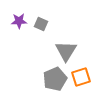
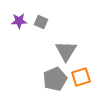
gray square: moved 2 px up
